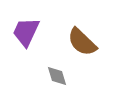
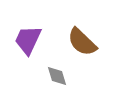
purple trapezoid: moved 2 px right, 8 px down
